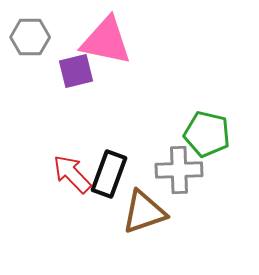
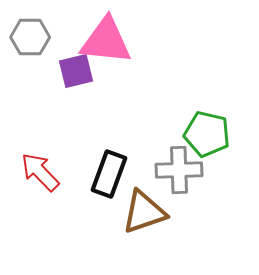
pink triangle: rotated 6 degrees counterclockwise
red arrow: moved 32 px left, 2 px up
